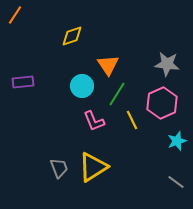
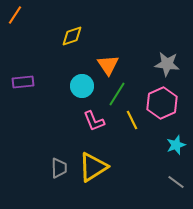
cyan star: moved 1 px left, 4 px down
gray trapezoid: rotated 20 degrees clockwise
